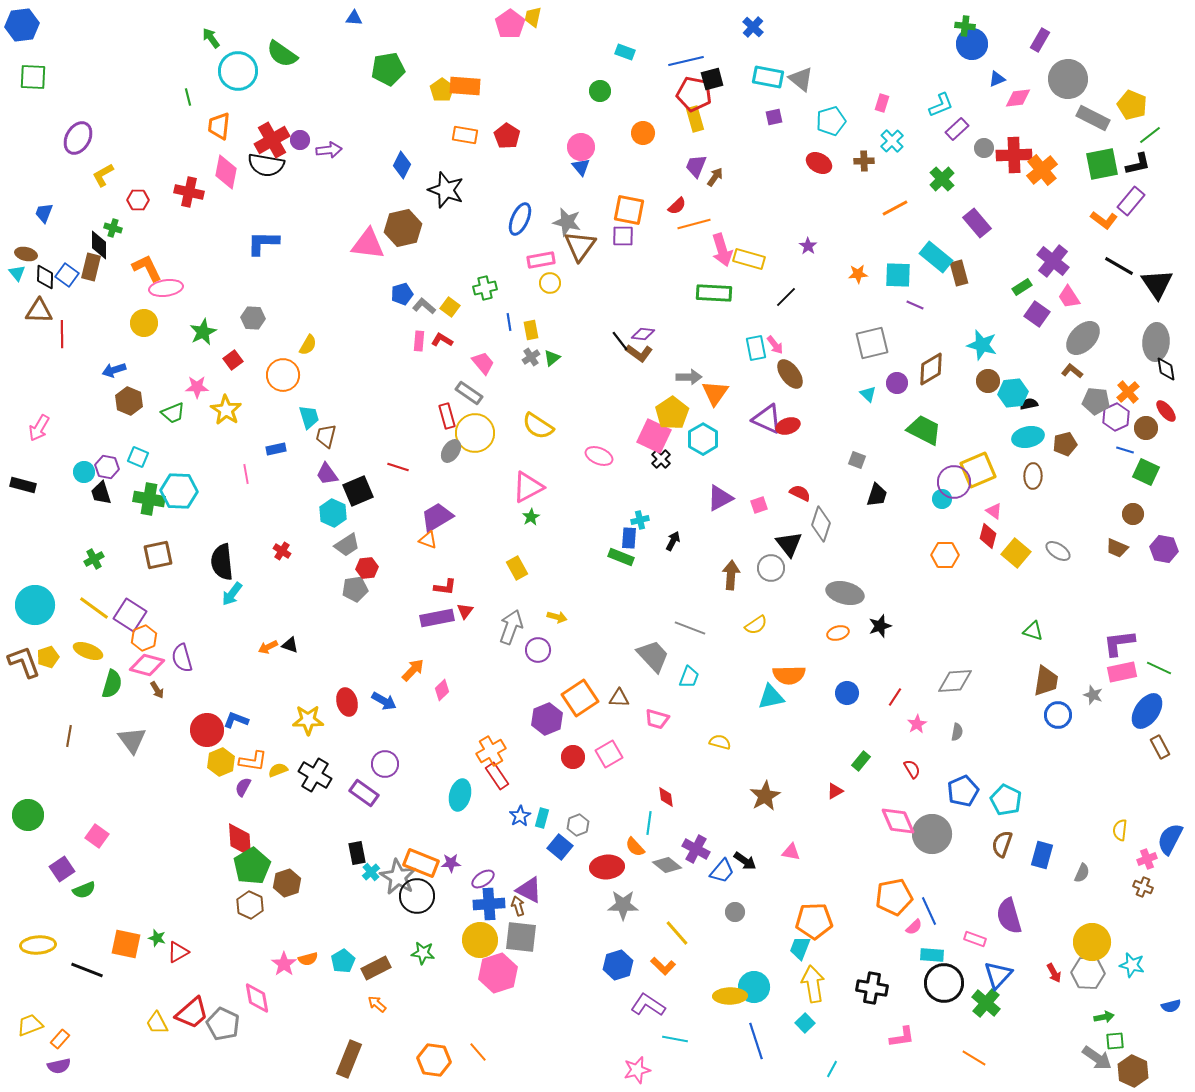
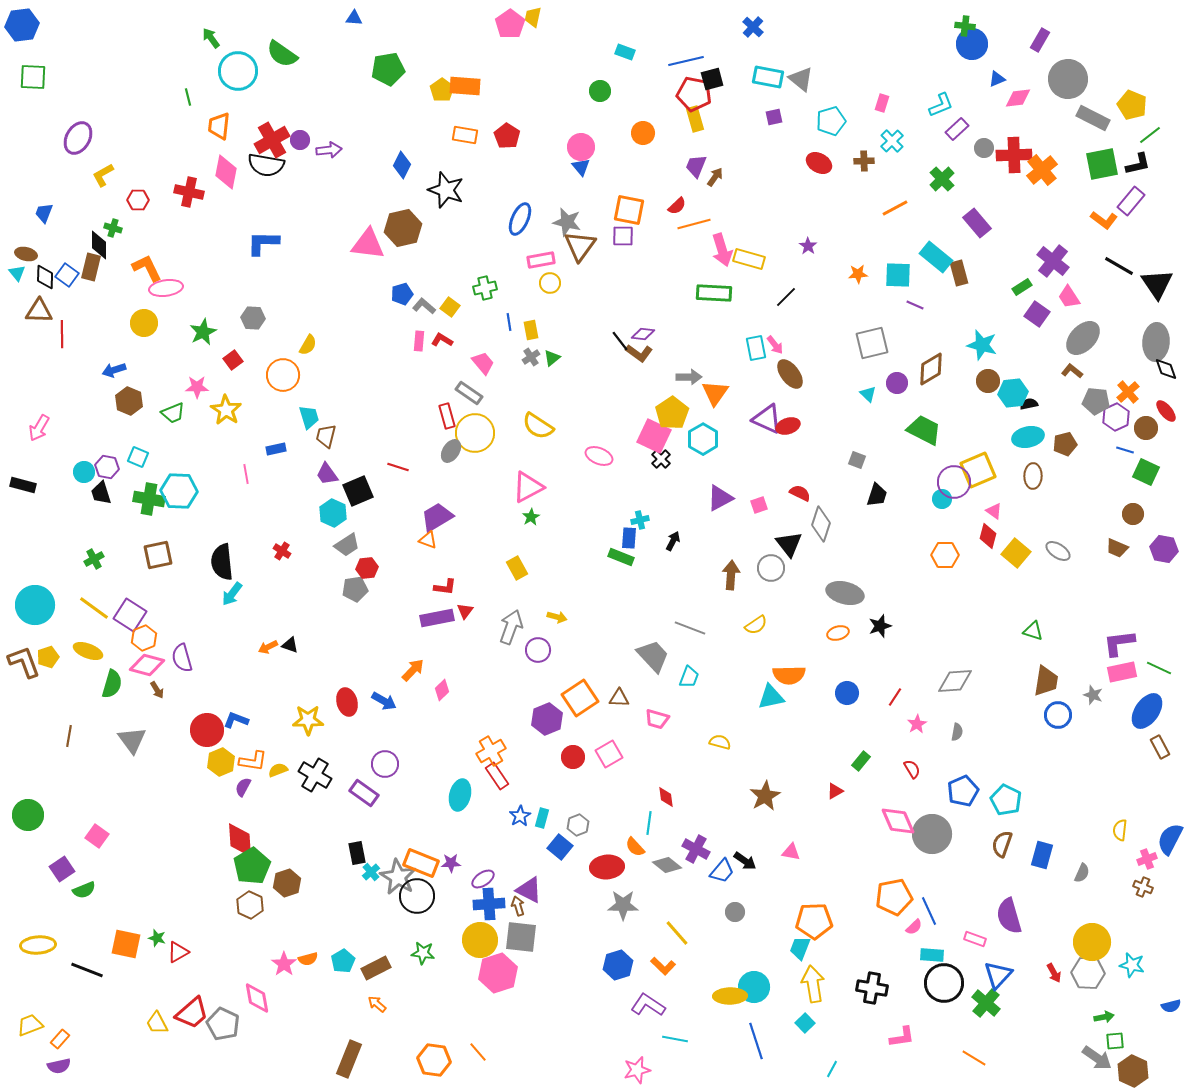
black diamond at (1166, 369): rotated 10 degrees counterclockwise
